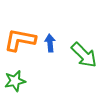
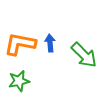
orange L-shape: moved 4 px down
green star: moved 4 px right
